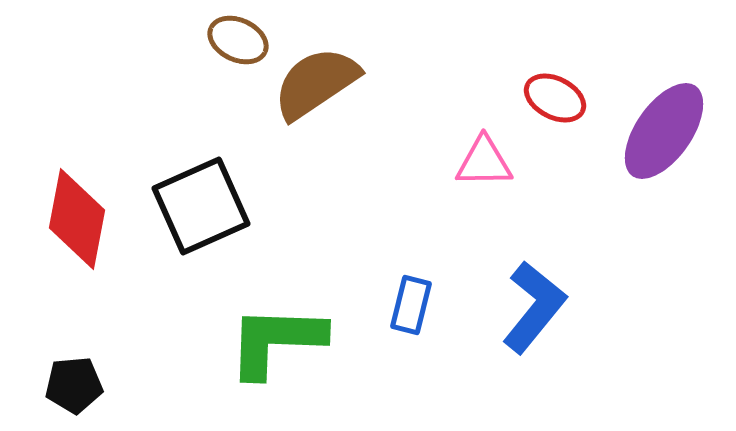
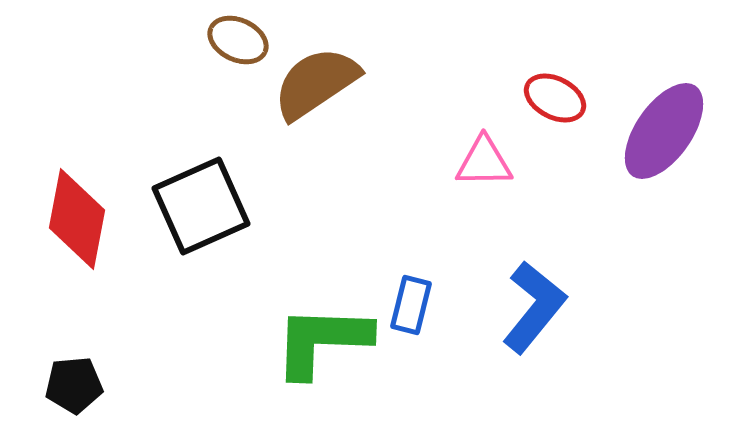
green L-shape: moved 46 px right
